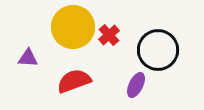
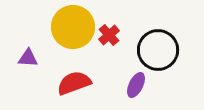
red semicircle: moved 2 px down
